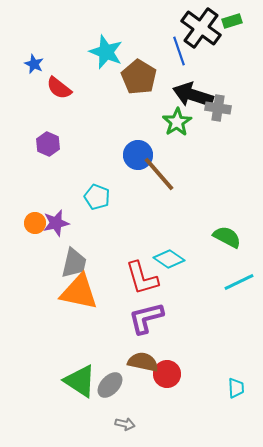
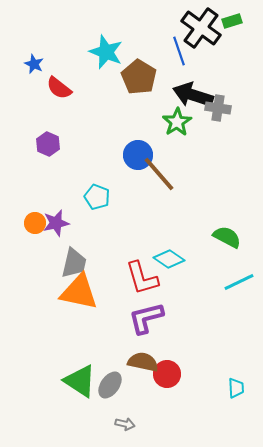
gray ellipse: rotated 8 degrees counterclockwise
